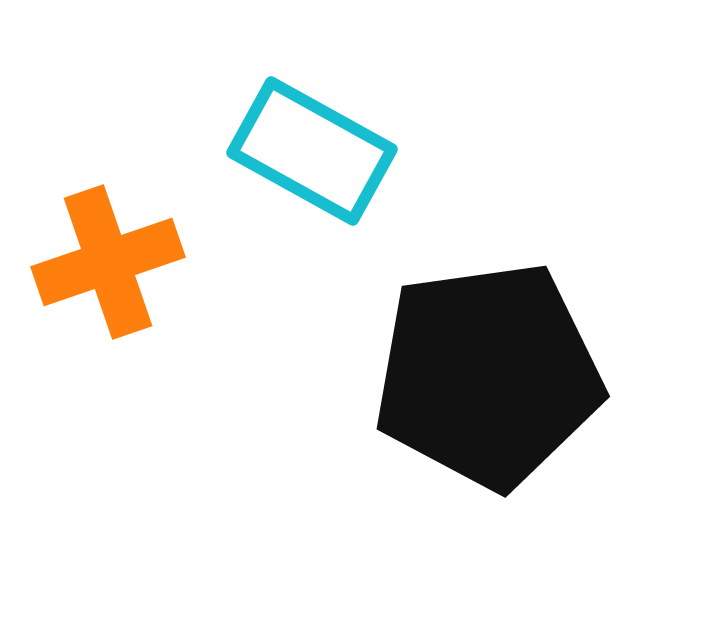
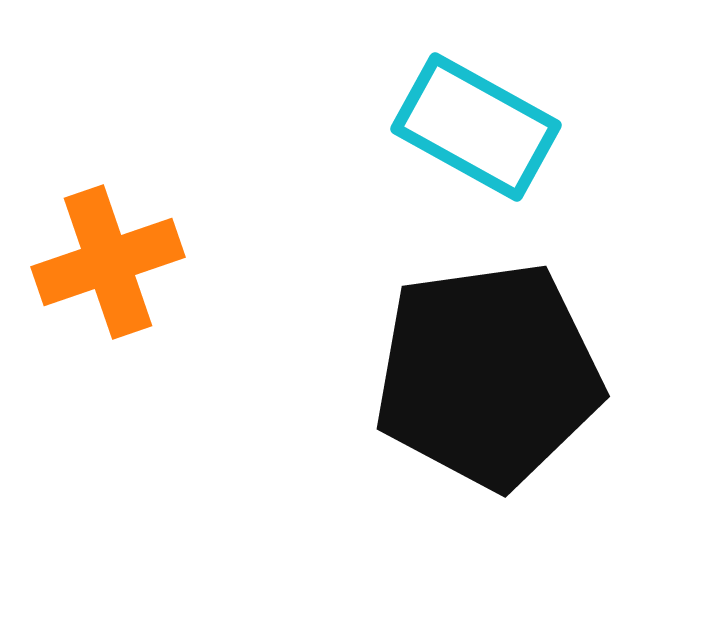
cyan rectangle: moved 164 px right, 24 px up
